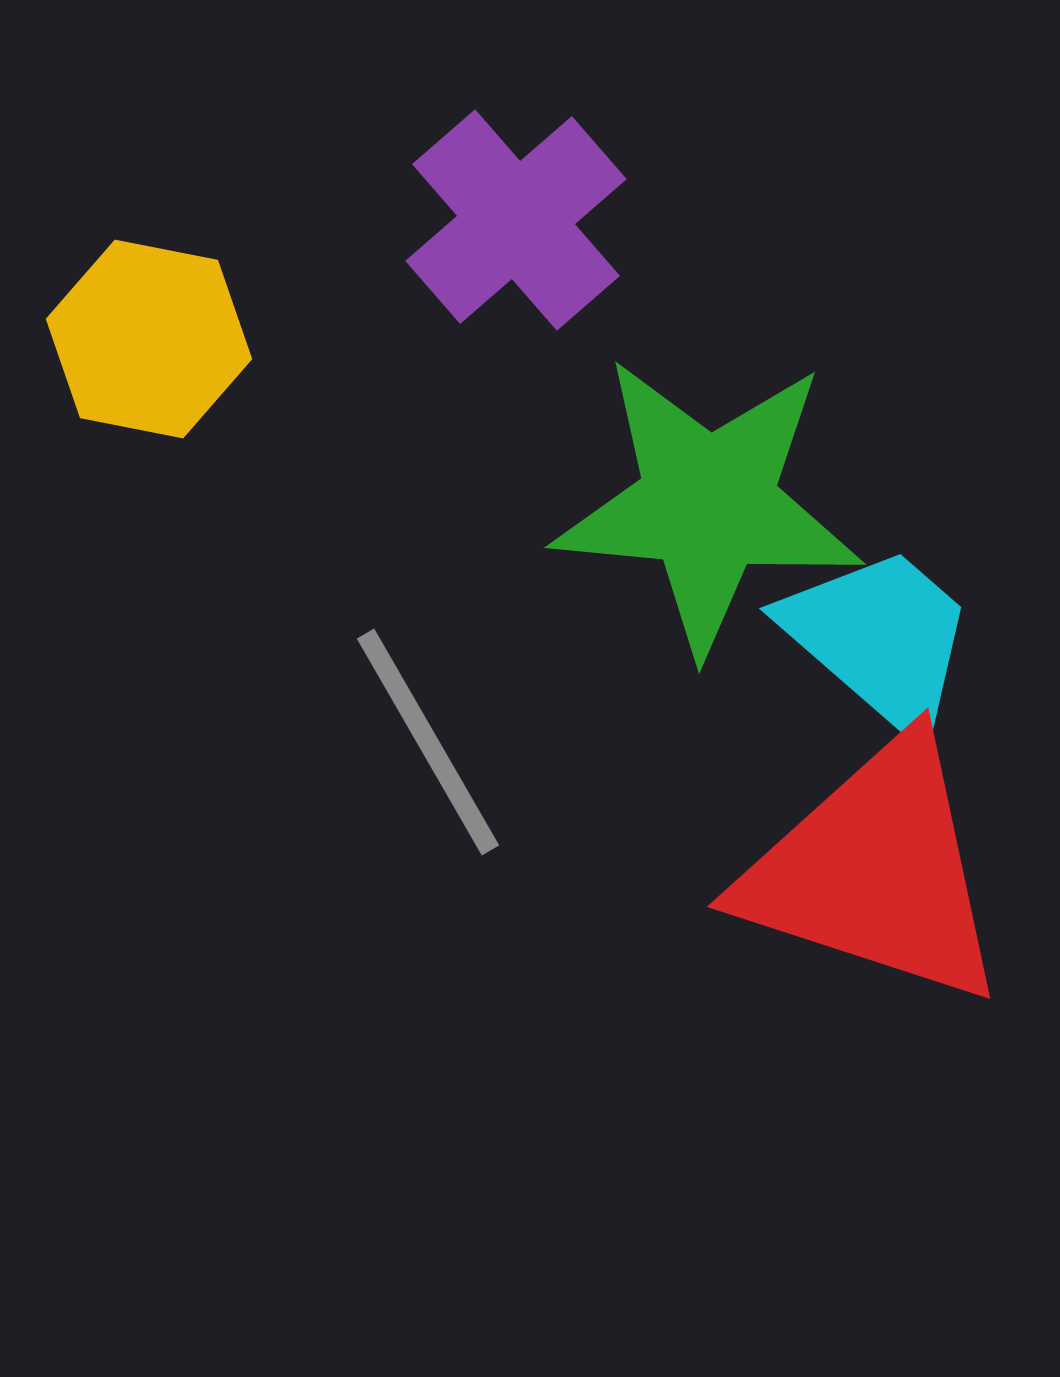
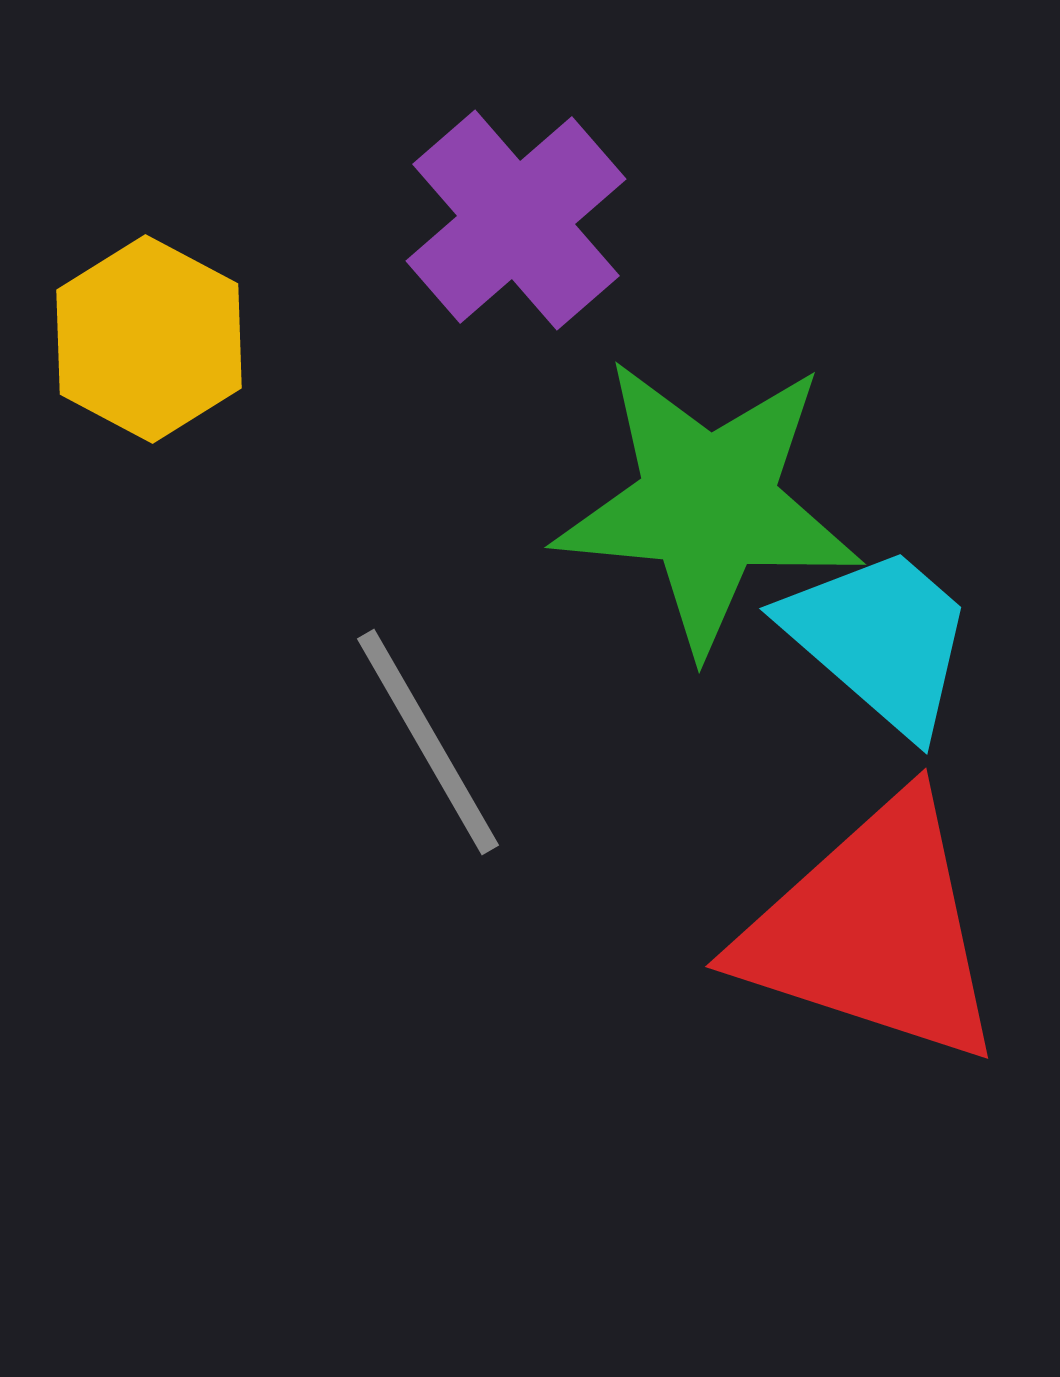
yellow hexagon: rotated 17 degrees clockwise
red triangle: moved 2 px left, 60 px down
